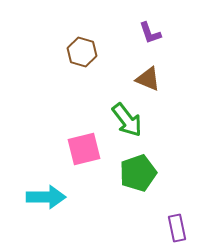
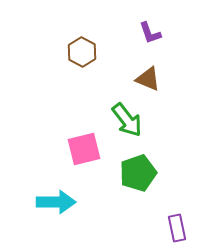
brown hexagon: rotated 12 degrees clockwise
cyan arrow: moved 10 px right, 5 px down
